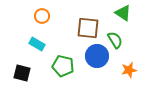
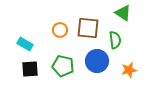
orange circle: moved 18 px right, 14 px down
green semicircle: rotated 24 degrees clockwise
cyan rectangle: moved 12 px left
blue circle: moved 5 px down
black square: moved 8 px right, 4 px up; rotated 18 degrees counterclockwise
